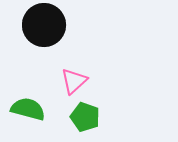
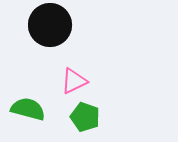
black circle: moved 6 px right
pink triangle: rotated 16 degrees clockwise
